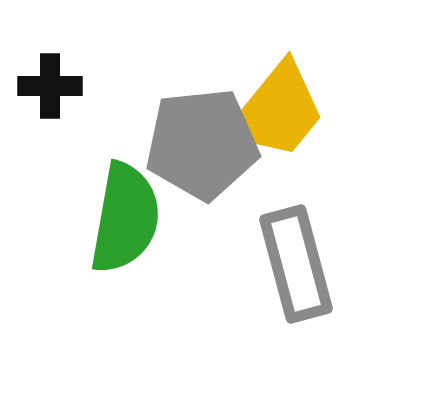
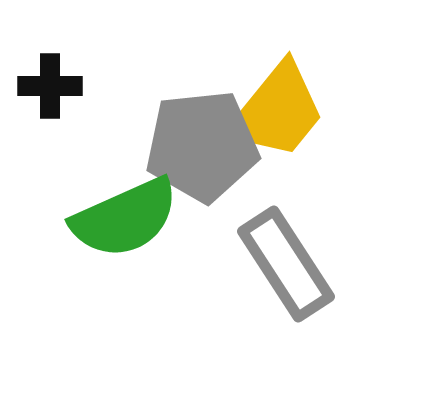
gray pentagon: moved 2 px down
green semicircle: rotated 56 degrees clockwise
gray rectangle: moved 10 px left; rotated 18 degrees counterclockwise
